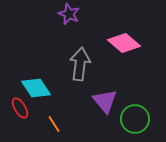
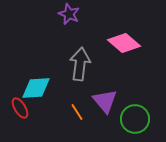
cyan diamond: rotated 60 degrees counterclockwise
orange line: moved 23 px right, 12 px up
